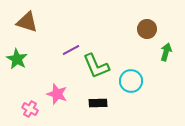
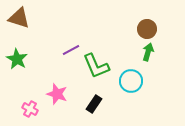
brown triangle: moved 8 px left, 4 px up
green arrow: moved 18 px left
black rectangle: moved 4 px left, 1 px down; rotated 54 degrees counterclockwise
